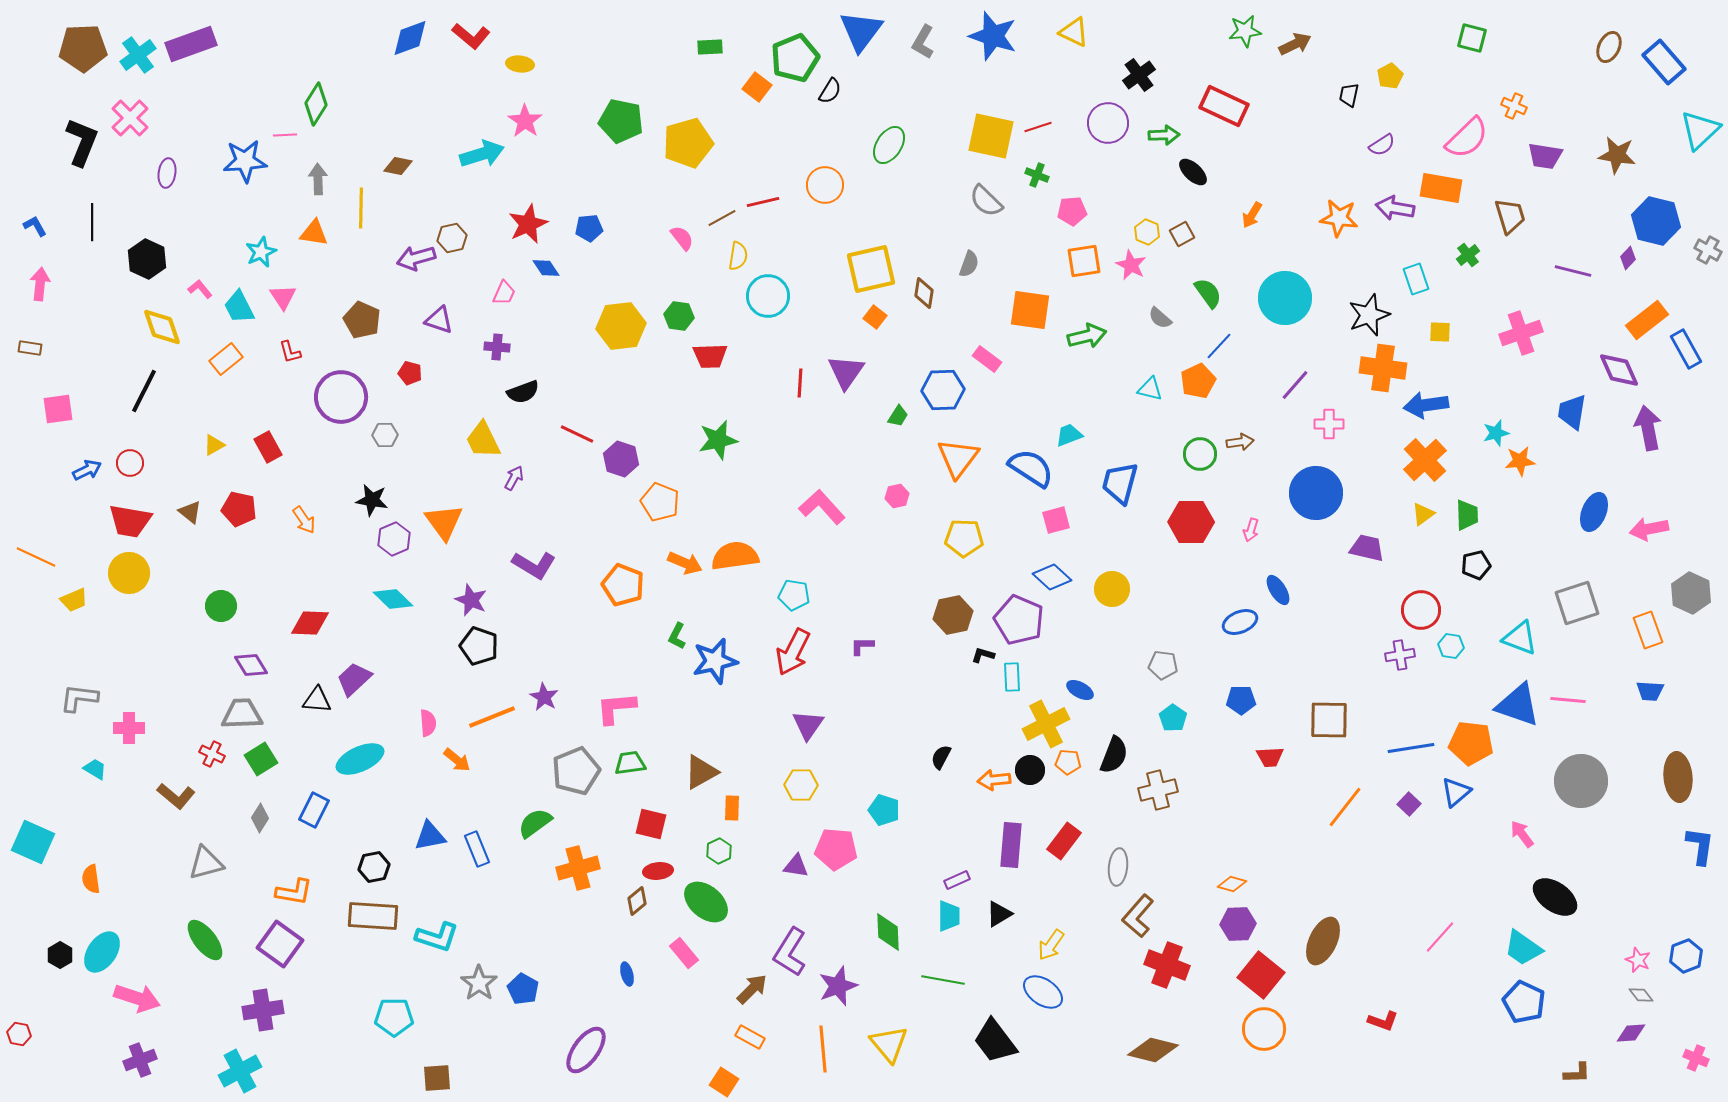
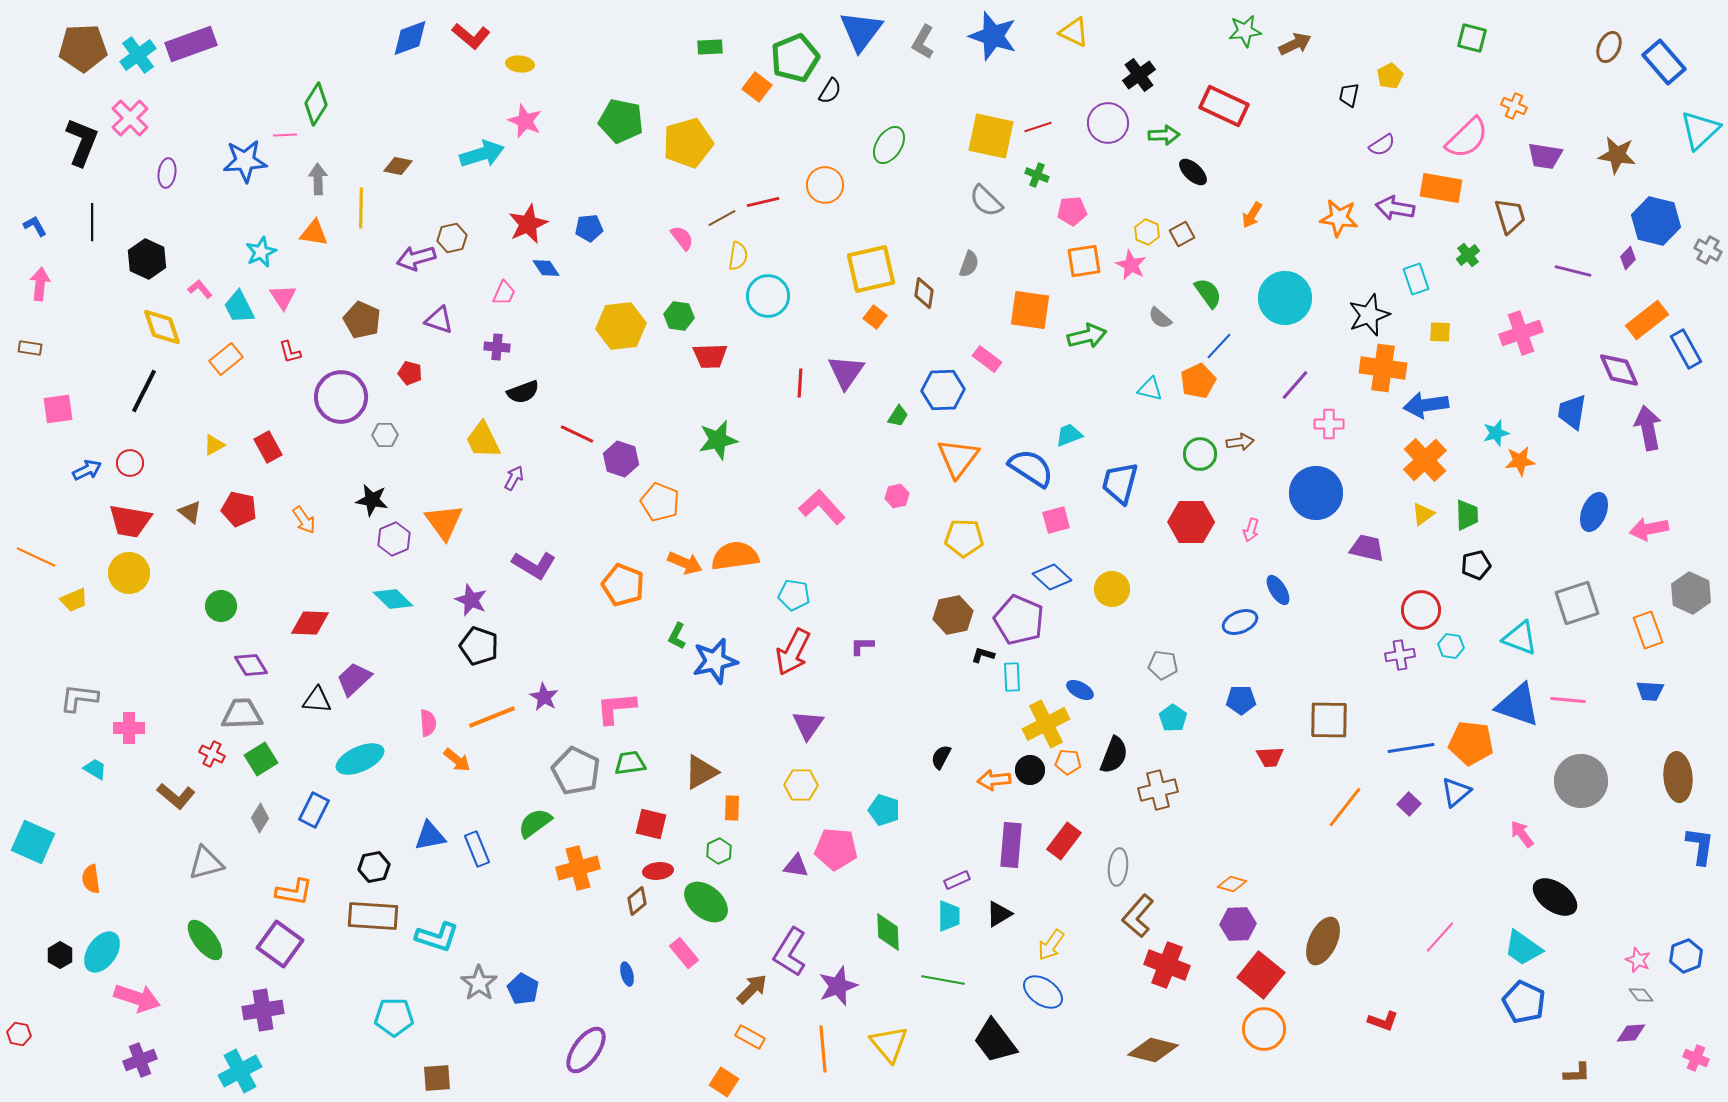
pink star at (525, 121): rotated 12 degrees counterclockwise
gray pentagon at (576, 771): rotated 24 degrees counterclockwise
